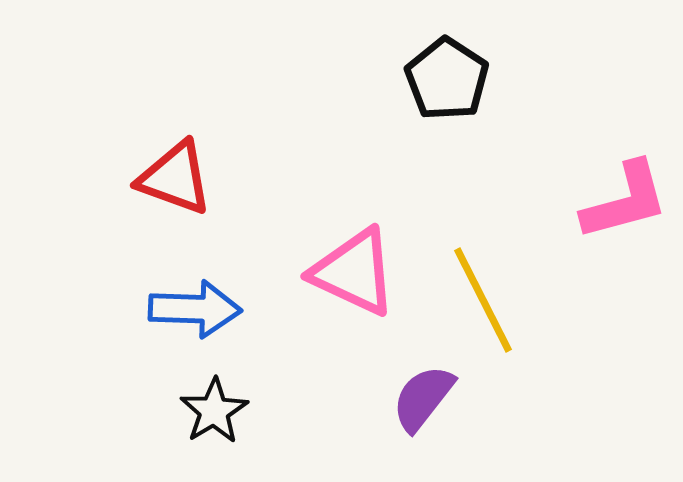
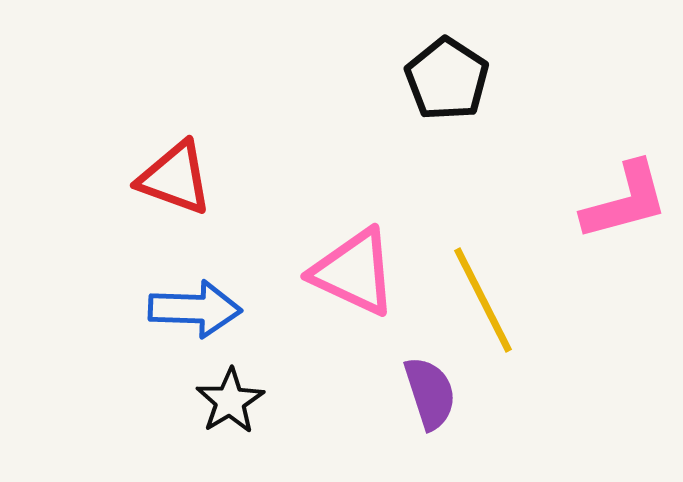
purple semicircle: moved 7 px right, 5 px up; rotated 124 degrees clockwise
black star: moved 16 px right, 10 px up
